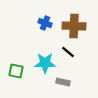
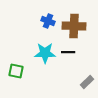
blue cross: moved 3 px right, 2 px up
black line: rotated 40 degrees counterclockwise
cyan star: moved 10 px up
gray rectangle: moved 24 px right; rotated 56 degrees counterclockwise
